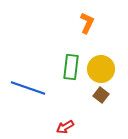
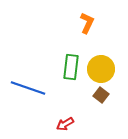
red arrow: moved 3 px up
